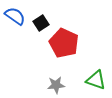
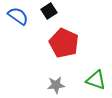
blue semicircle: moved 3 px right
black square: moved 8 px right, 12 px up
